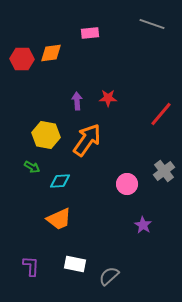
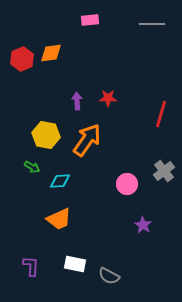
gray line: rotated 20 degrees counterclockwise
pink rectangle: moved 13 px up
red hexagon: rotated 25 degrees counterclockwise
red line: rotated 24 degrees counterclockwise
gray semicircle: rotated 110 degrees counterclockwise
